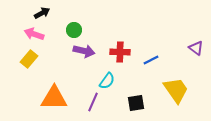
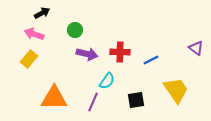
green circle: moved 1 px right
purple arrow: moved 3 px right, 3 px down
black square: moved 3 px up
